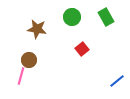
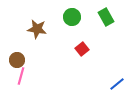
brown circle: moved 12 px left
blue line: moved 3 px down
